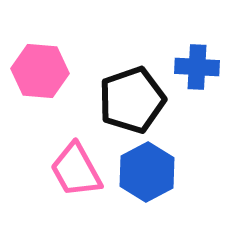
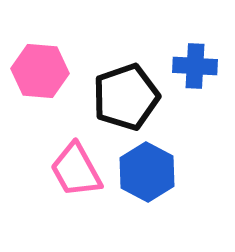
blue cross: moved 2 px left, 1 px up
black pentagon: moved 6 px left, 3 px up
blue hexagon: rotated 4 degrees counterclockwise
